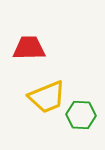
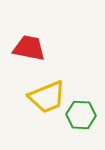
red trapezoid: rotated 12 degrees clockwise
